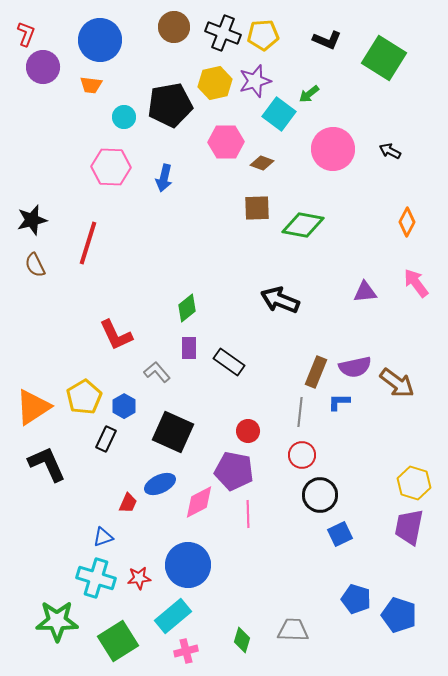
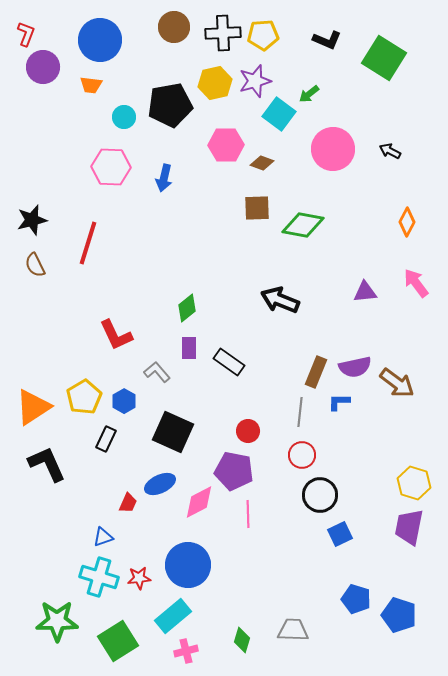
black cross at (223, 33): rotated 24 degrees counterclockwise
pink hexagon at (226, 142): moved 3 px down
blue hexagon at (124, 406): moved 5 px up
cyan cross at (96, 578): moved 3 px right, 1 px up
